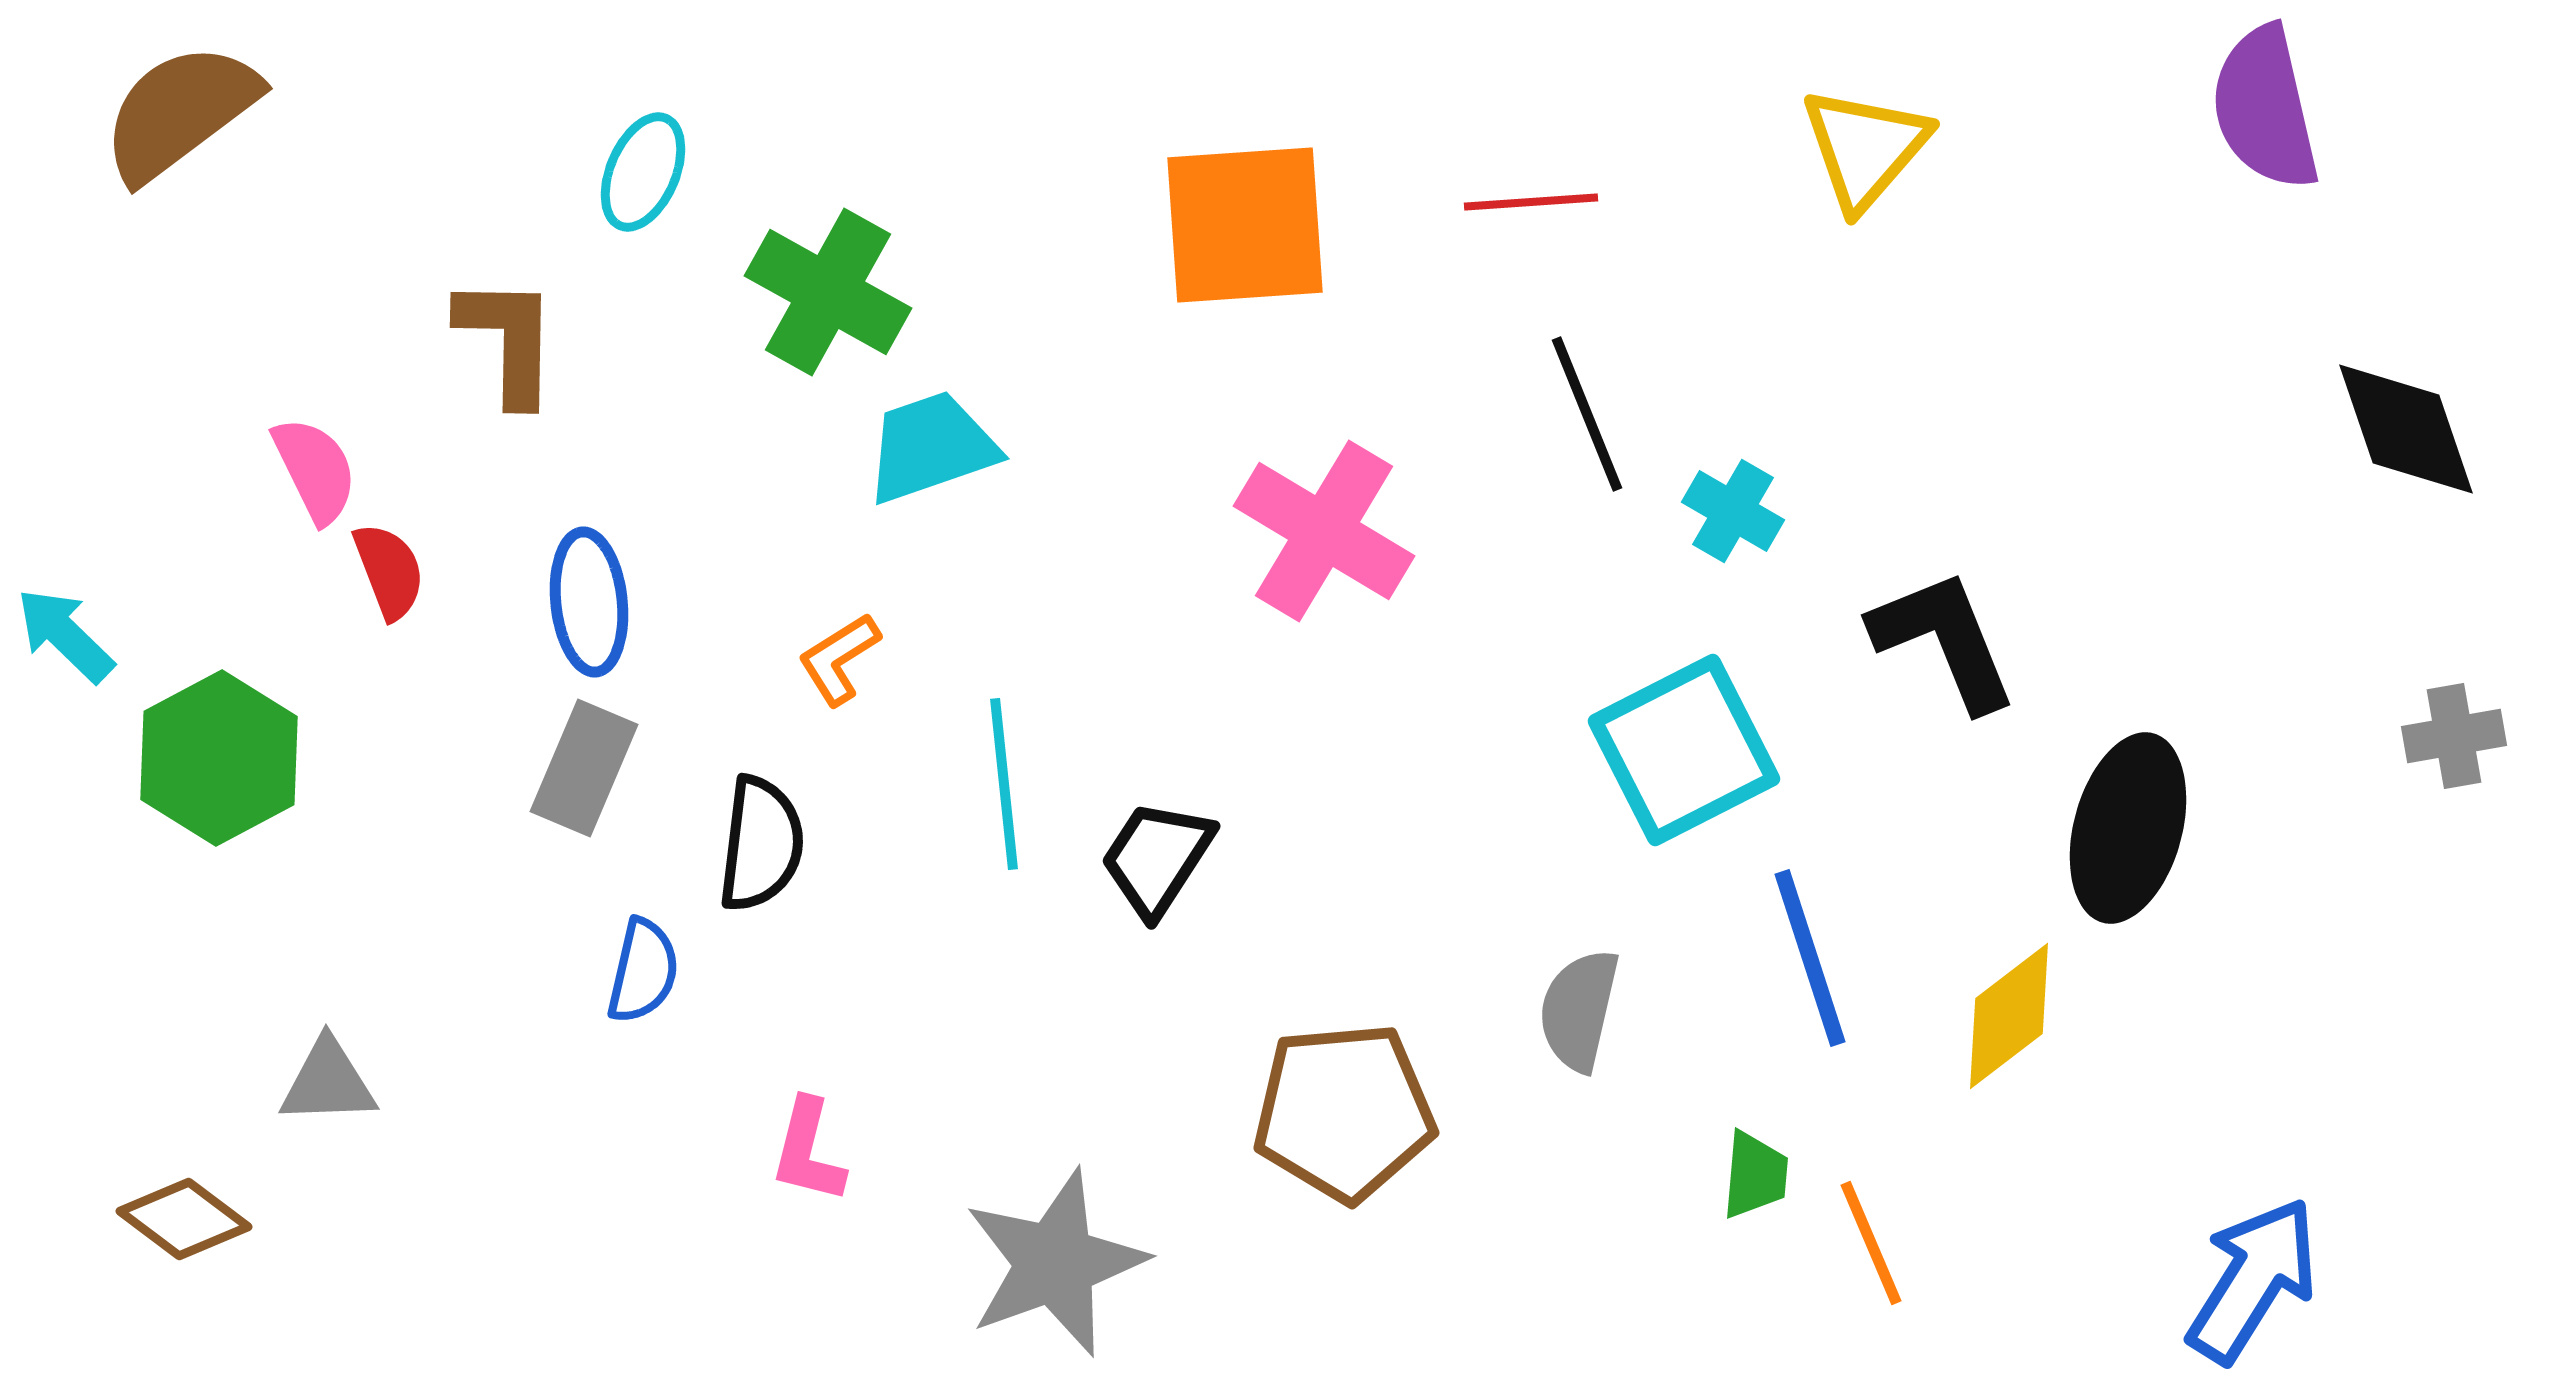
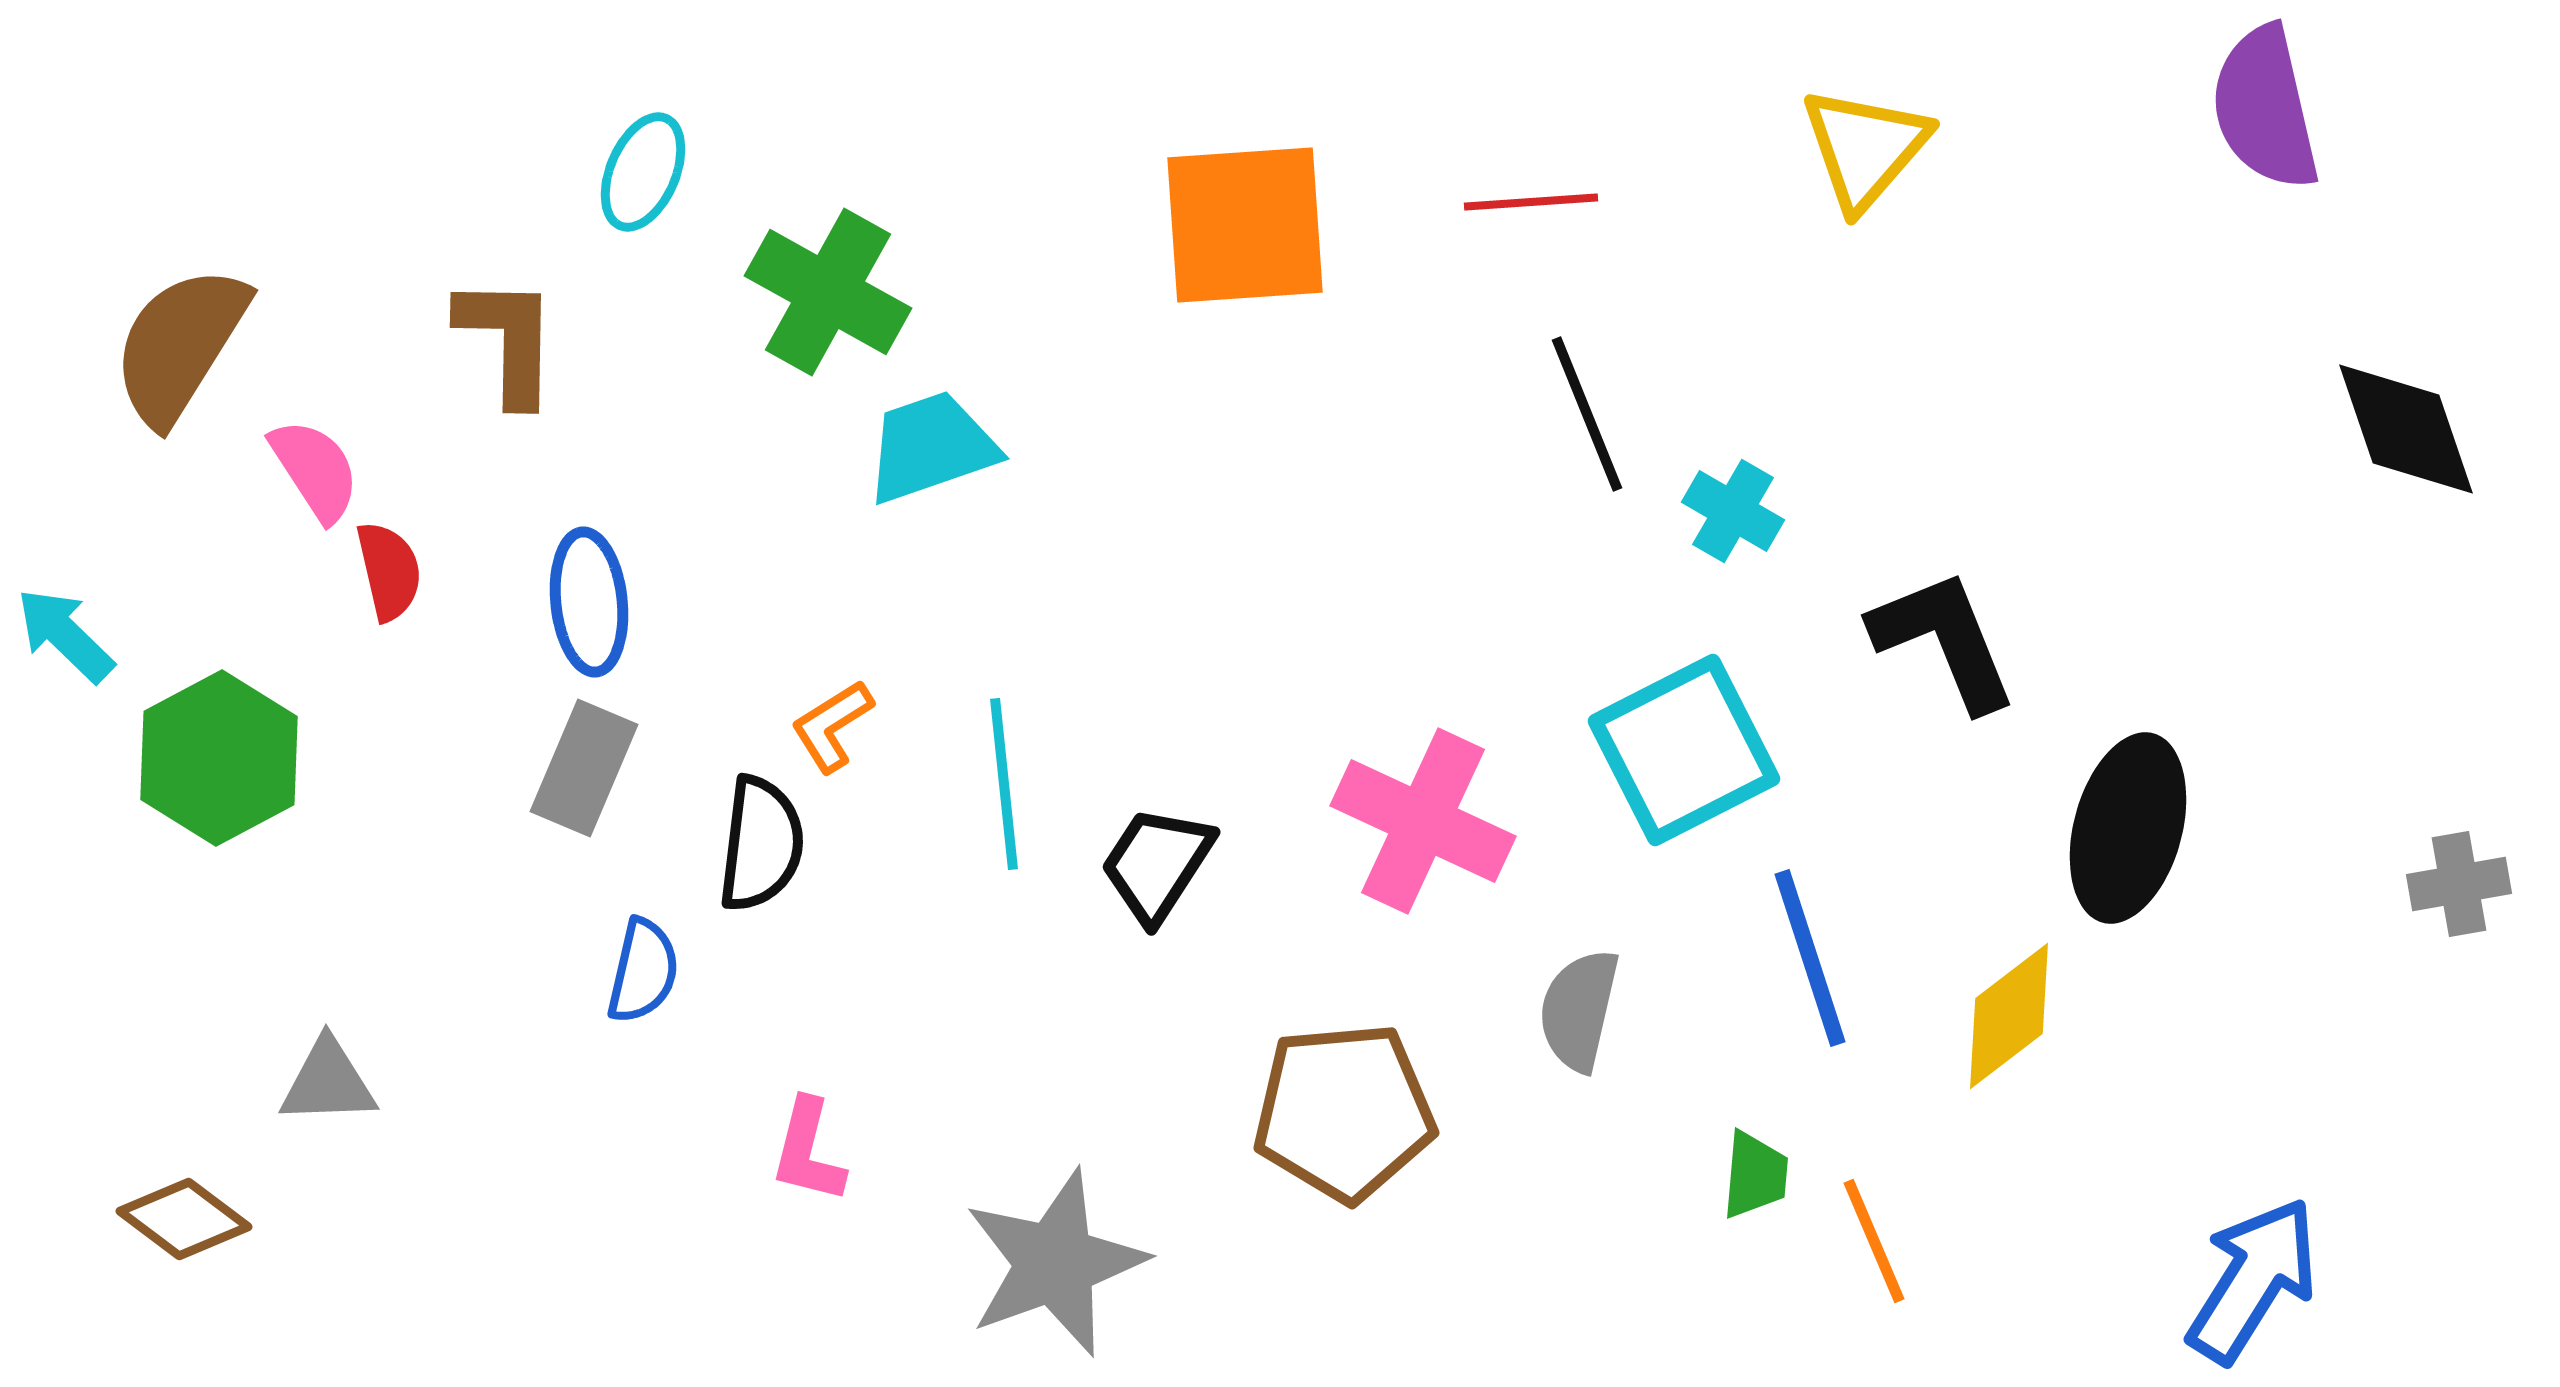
brown semicircle: moved 233 px down; rotated 21 degrees counterclockwise
pink semicircle: rotated 7 degrees counterclockwise
pink cross: moved 99 px right, 290 px down; rotated 6 degrees counterclockwise
red semicircle: rotated 8 degrees clockwise
orange L-shape: moved 7 px left, 67 px down
gray cross: moved 5 px right, 148 px down
black trapezoid: moved 6 px down
orange line: moved 3 px right, 2 px up
